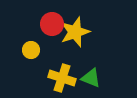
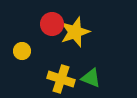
yellow circle: moved 9 px left, 1 px down
yellow cross: moved 1 px left, 1 px down
